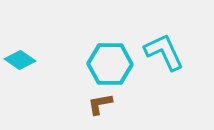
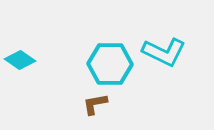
cyan L-shape: rotated 141 degrees clockwise
brown L-shape: moved 5 px left
